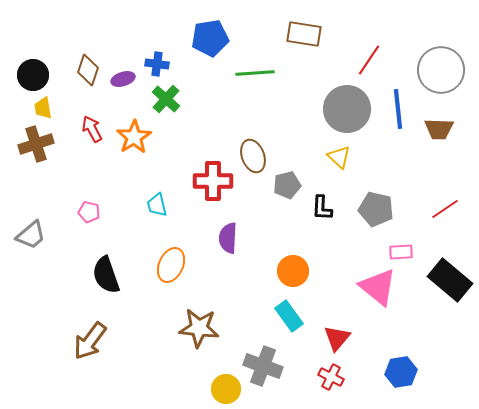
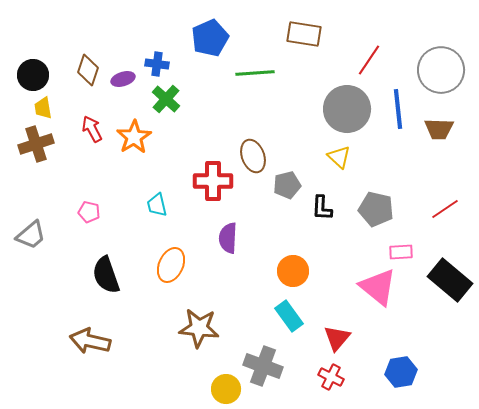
blue pentagon at (210, 38): rotated 15 degrees counterclockwise
brown arrow at (90, 341): rotated 66 degrees clockwise
